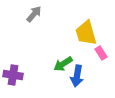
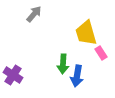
green arrow: rotated 54 degrees counterclockwise
purple cross: rotated 24 degrees clockwise
